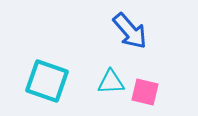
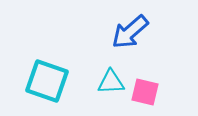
blue arrow: moved 1 px down; rotated 90 degrees clockwise
